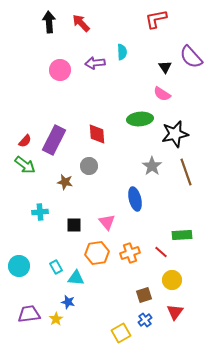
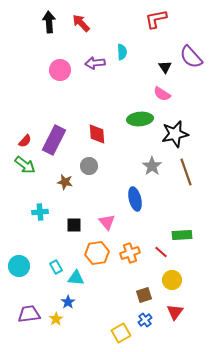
blue star: rotated 24 degrees clockwise
